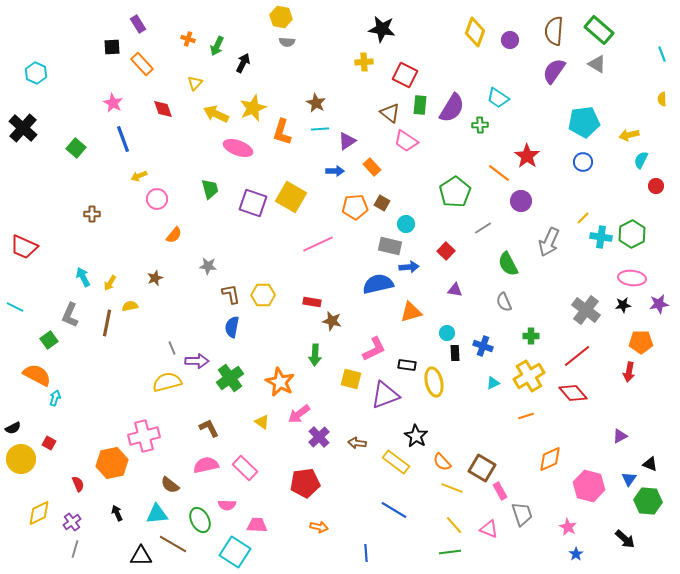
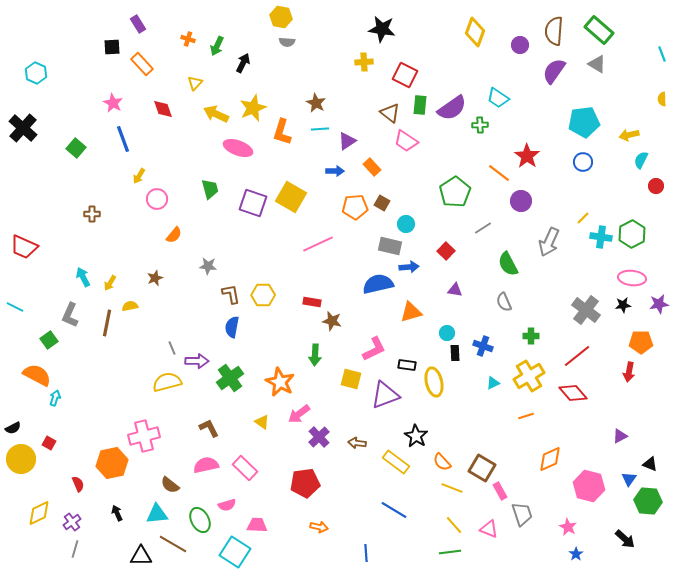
purple circle at (510, 40): moved 10 px right, 5 px down
purple semicircle at (452, 108): rotated 24 degrees clockwise
yellow arrow at (139, 176): rotated 35 degrees counterclockwise
pink semicircle at (227, 505): rotated 18 degrees counterclockwise
